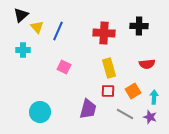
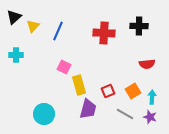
black triangle: moved 7 px left, 2 px down
yellow triangle: moved 4 px left, 1 px up; rotated 24 degrees clockwise
cyan cross: moved 7 px left, 5 px down
yellow rectangle: moved 30 px left, 17 px down
red square: rotated 24 degrees counterclockwise
cyan arrow: moved 2 px left
cyan circle: moved 4 px right, 2 px down
